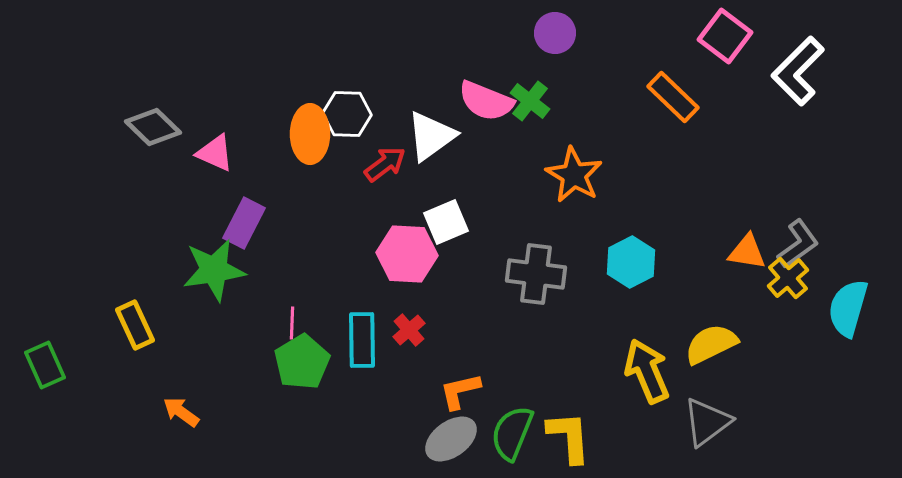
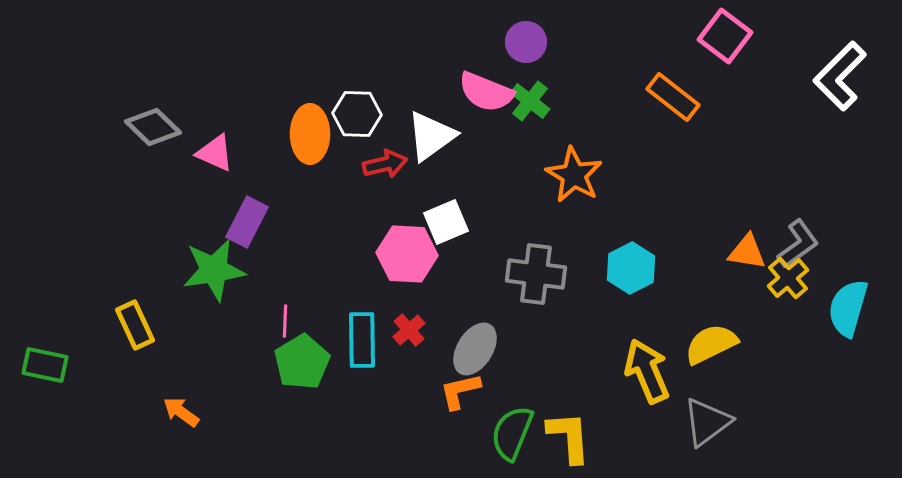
purple circle: moved 29 px left, 9 px down
white L-shape: moved 42 px right, 5 px down
orange rectangle: rotated 6 degrees counterclockwise
pink semicircle: moved 9 px up
white hexagon: moved 10 px right
red arrow: rotated 24 degrees clockwise
purple rectangle: moved 3 px right, 1 px up
cyan hexagon: moved 6 px down
pink line: moved 7 px left, 2 px up
green rectangle: rotated 54 degrees counterclockwise
gray ellipse: moved 24 px right, 90 px up; rotated 22 degrees counterclockwise
